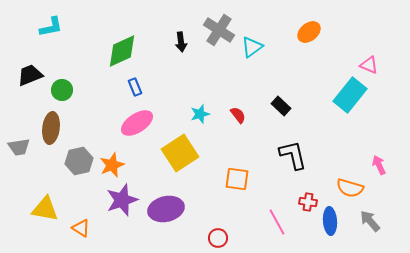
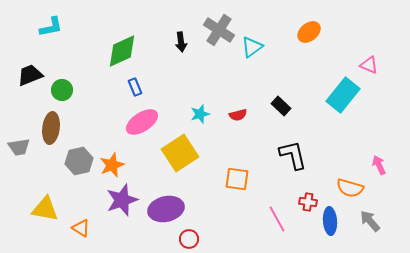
cyan rectangle: moved 7 px left
red semicircle: rotated 114 degrees clockwise
pink ellipse: moved 5 px right, 1 px up
pink line: moved 3 px up
red circle: moved 29 px left, 1 px down
